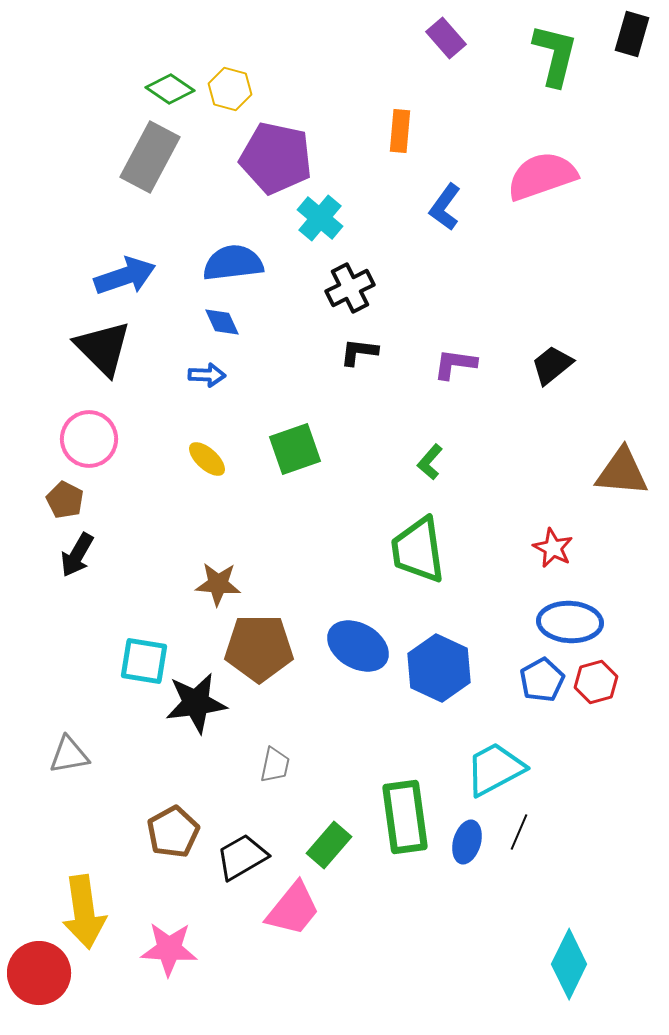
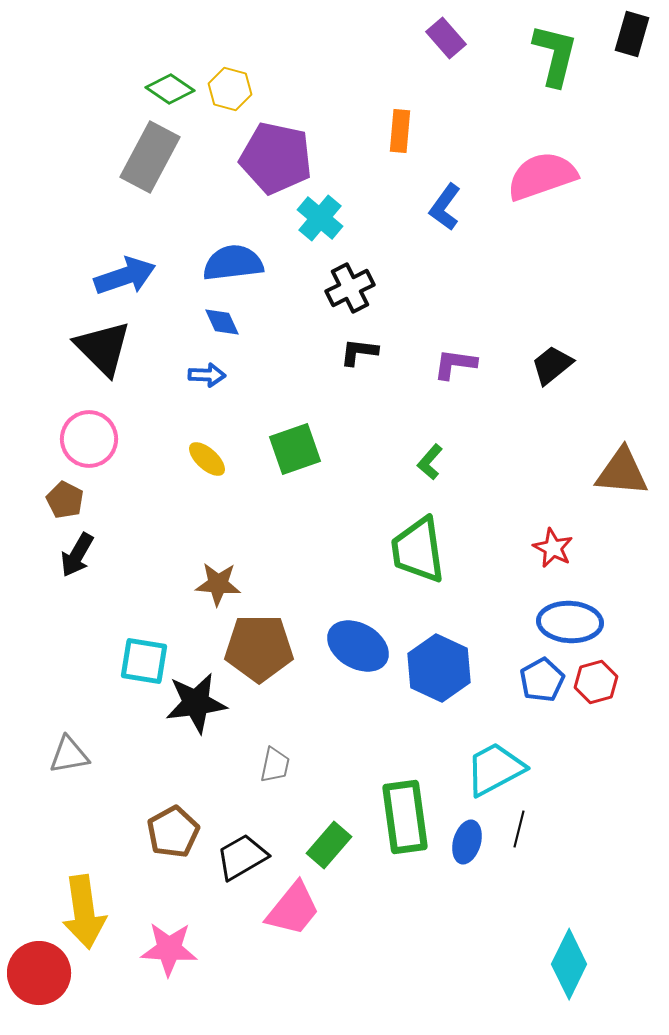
black line at (519, 832): moved 3 px up; rotated 9 degrees counterclockwise
